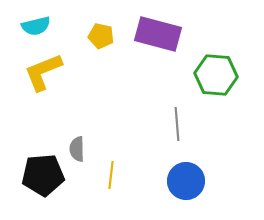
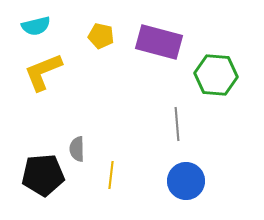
purple rectangle: moved 1 px right, 8 px down
